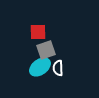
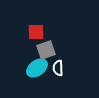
red square: moved 2 px left
cyan ellipse: moved 3 px left, 1 px down
